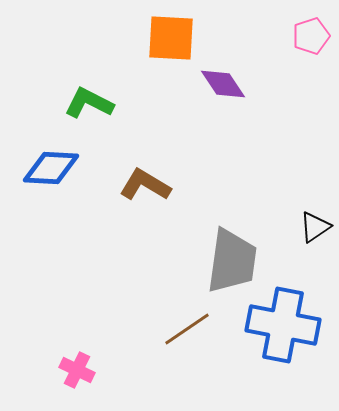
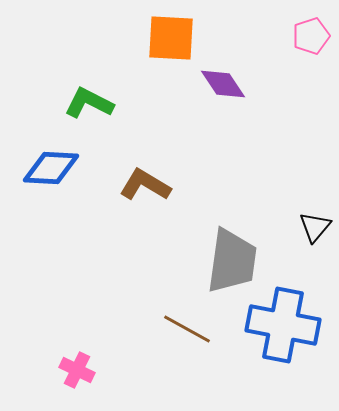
black triangle: rotated 16 degrees counterclockwise
brown line: rotated 63 degrees clockwise
